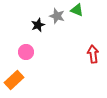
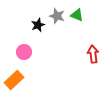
green triangle: moved 5 px down
pink circle: moved 2 px left
